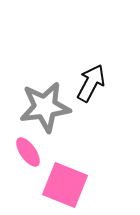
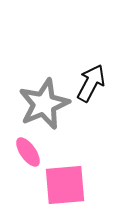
gray star: moved 1 px left, 3 px up; rotated 15 degrees counterclockwise
pink square: rotated 27 degrees counterclockwise
